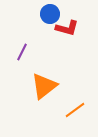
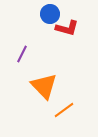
purple line: moved 2 px down
orange triangle: rotated 36 degrees counterclockwise
orange line: moved 11 px left
